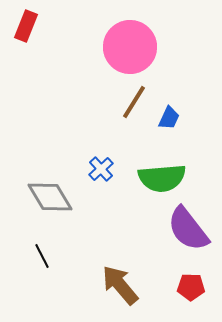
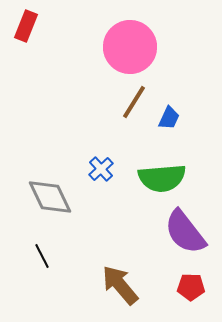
gray diamond: rotated 6 degrees clockwise
purple semicircle: moved 3 px left, 3 px down
